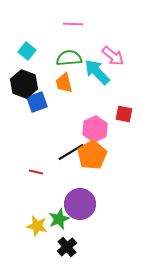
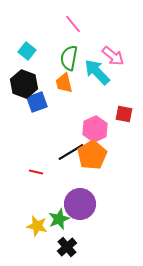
pink line: rotated 48 degrees clockwise
green semicircle: rotated 75 degrees counterclockwise
